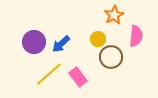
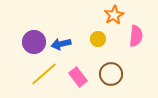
blue arrow: rotated 30 degrees clockwise
brown circle: moved 17 px down
yellow line: moved 5 px left
